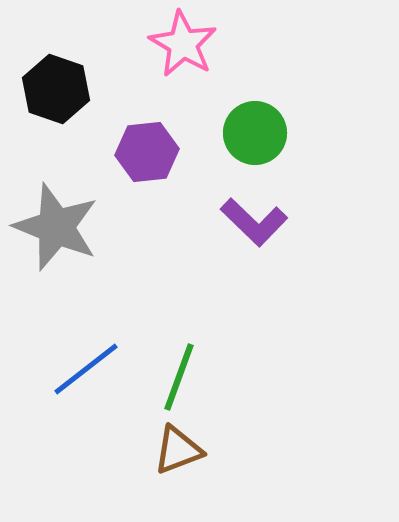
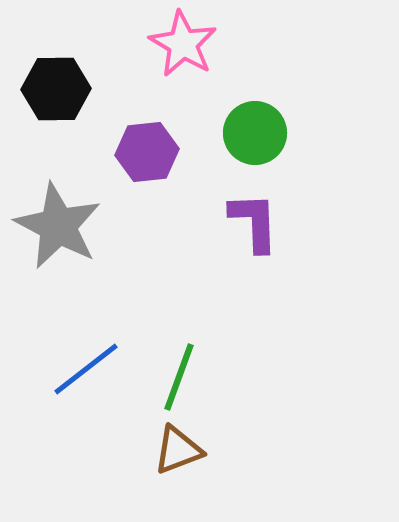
black hexagon: rotated 20 degrees counterclockwise
purple L-shape: rotated 136 degrees counterclockwise
gray star: moved 2 px right, 1 px up; rotated 6 degrees clockwise
